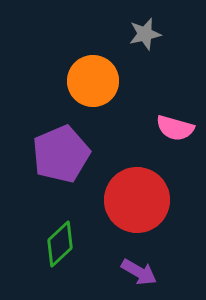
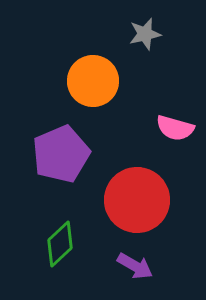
purple arrow: moved 4 px left, 6 px up
